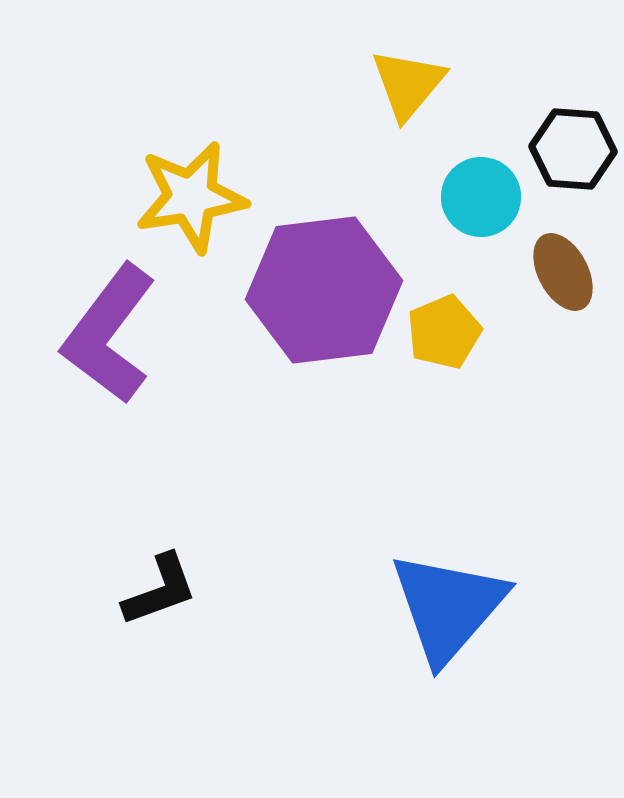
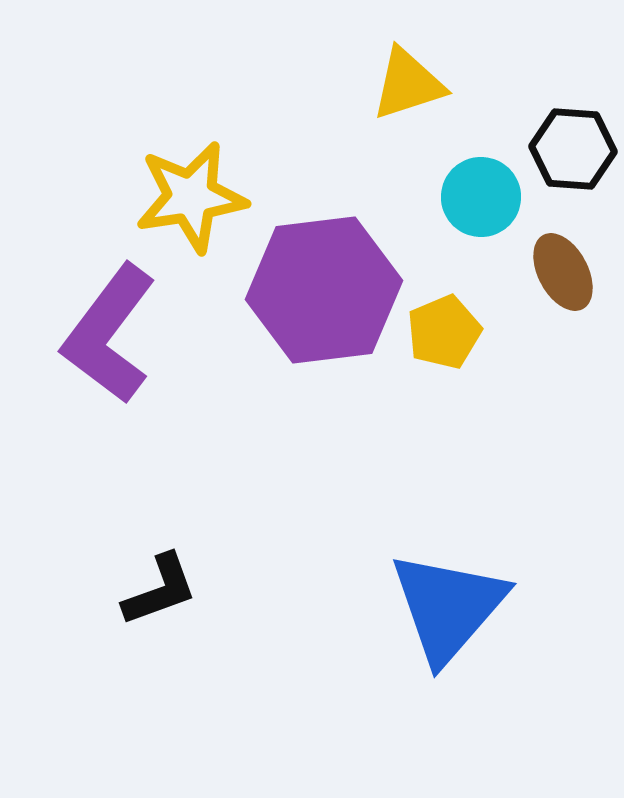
yellow triangle: rotated 32 degrees clockwise
